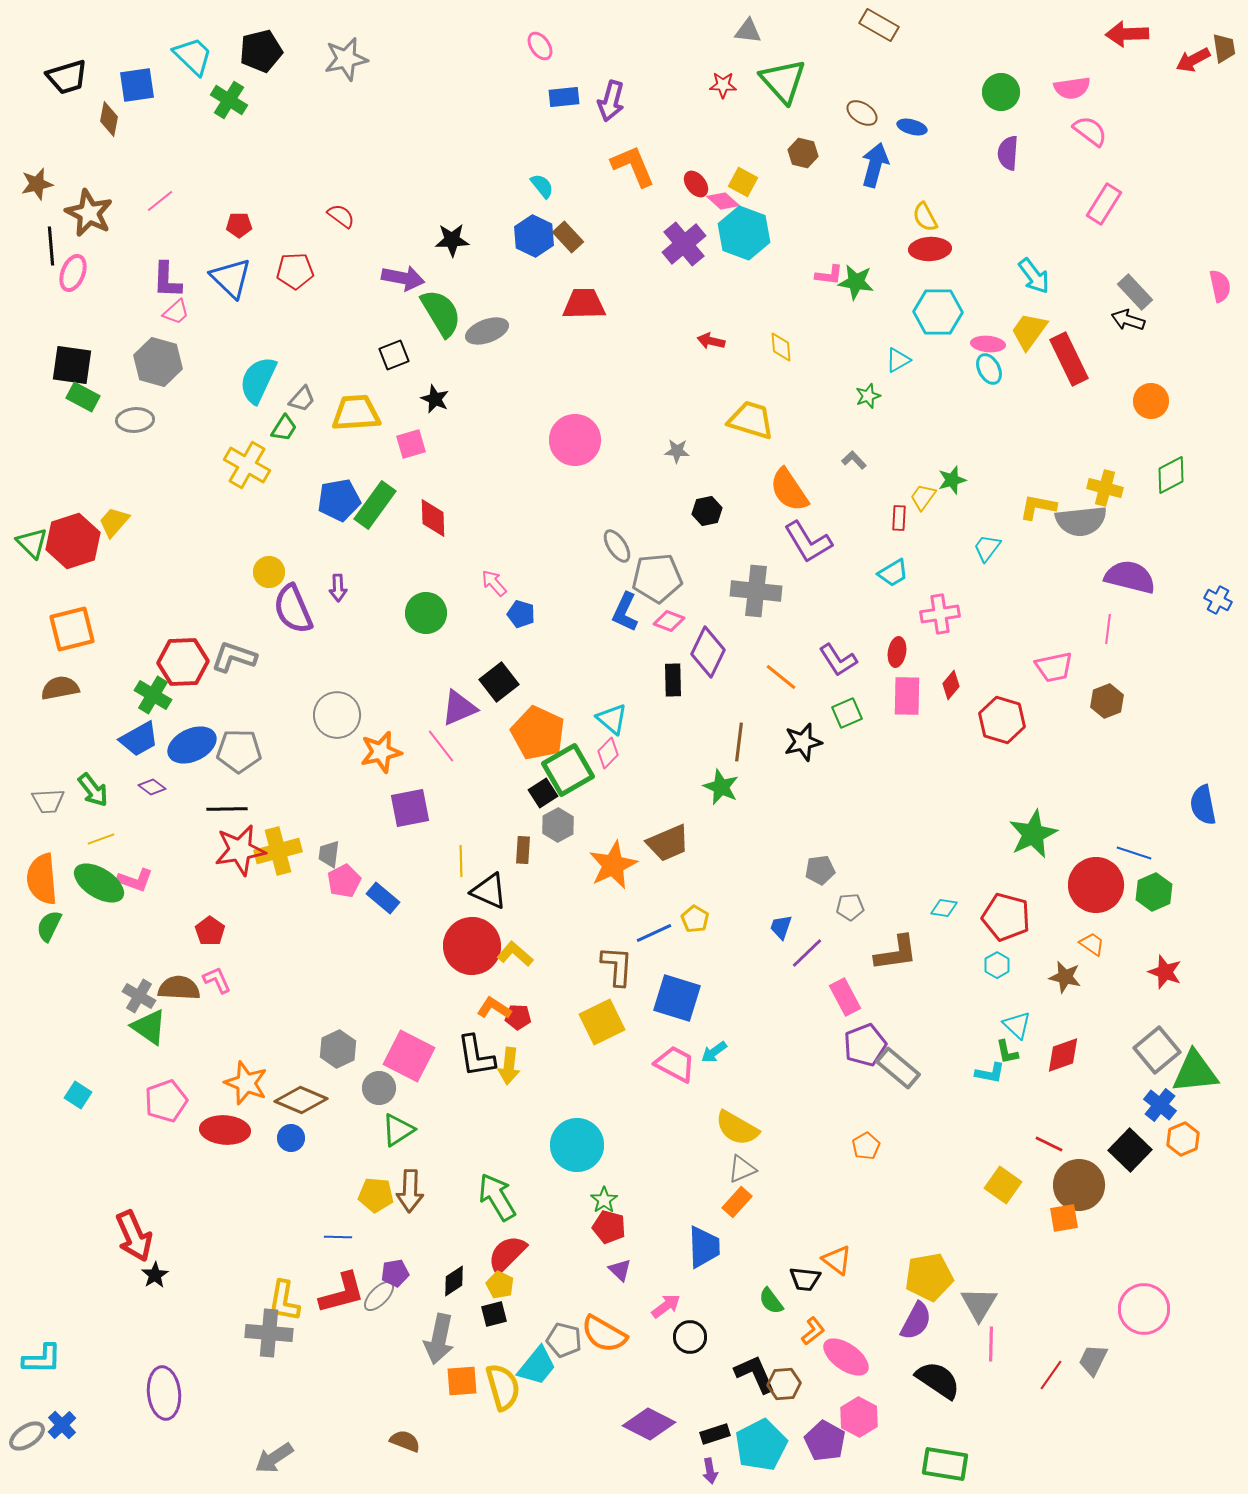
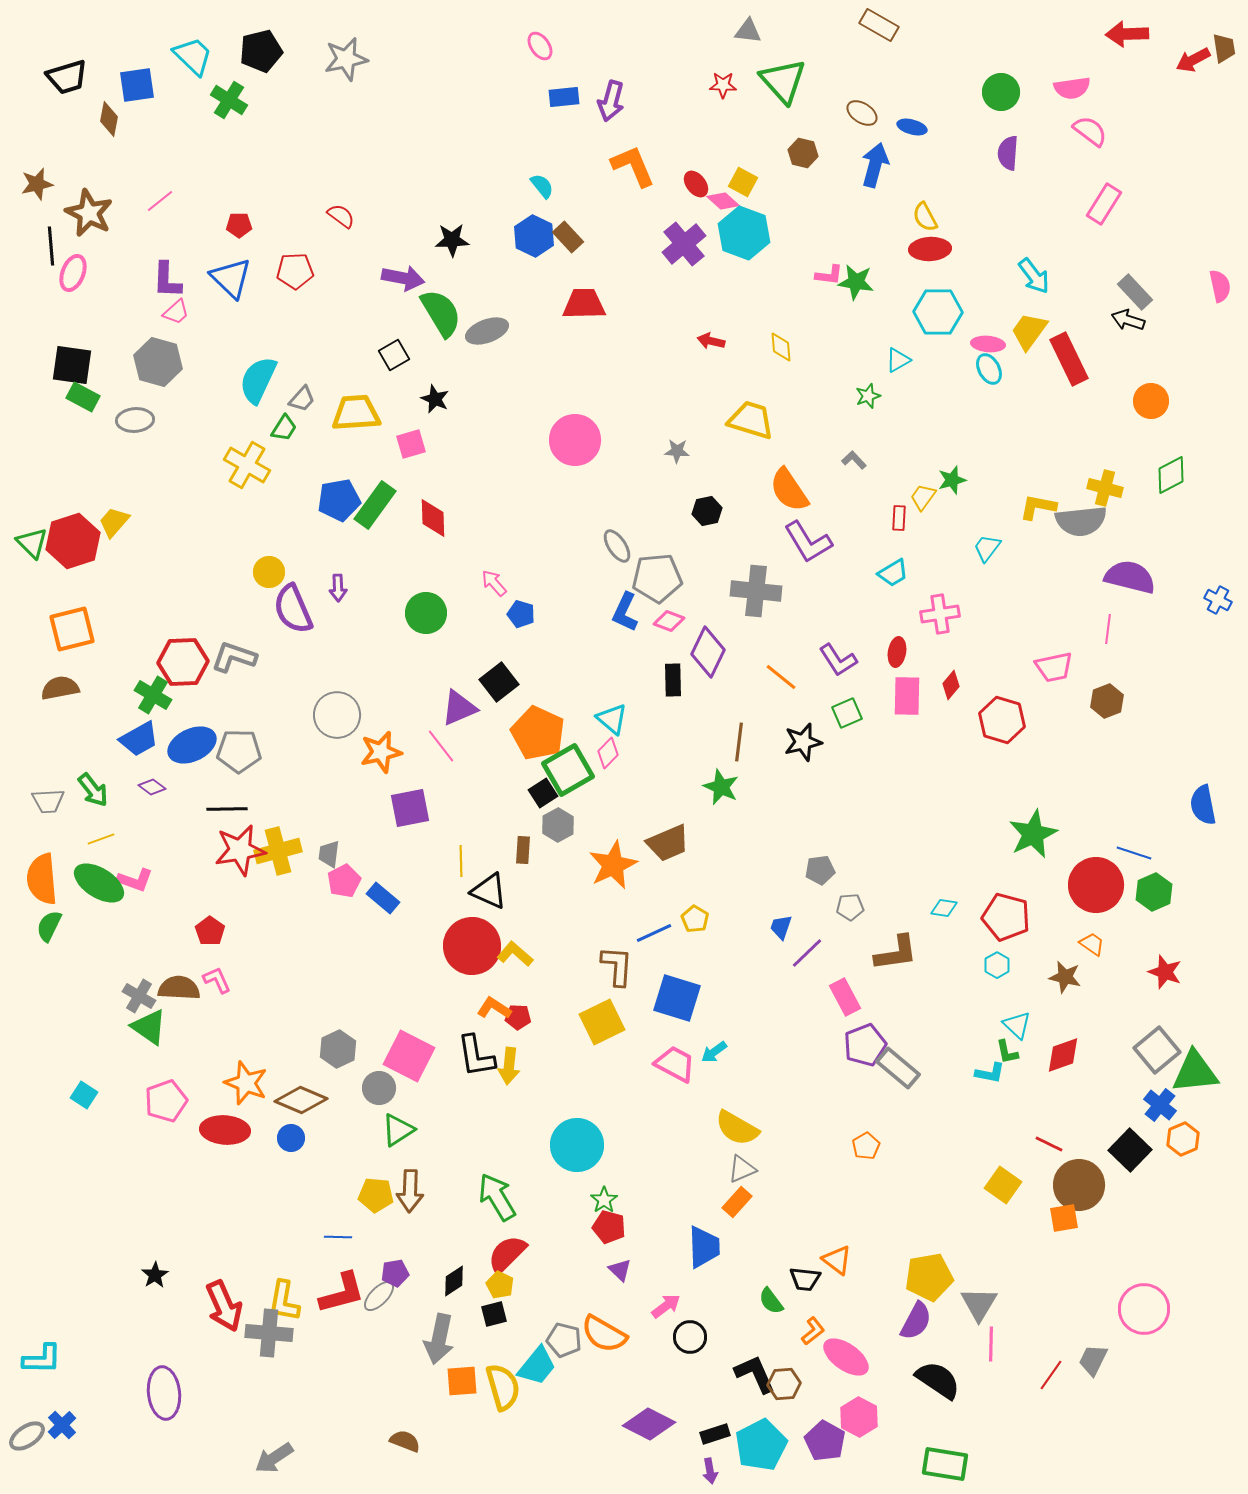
black square at (394, 355): rotated 8 degrees counterclockwise
cyan square at (78, 1095): moved 6 px right
red arrow at (134, 1236): moved 90 px right, 70 px down
